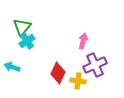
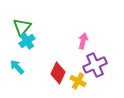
cyan arrow: moved 5 px right; rotated 28 degrees clockwise
yellow cross: rotated 21 degrees clockwise
